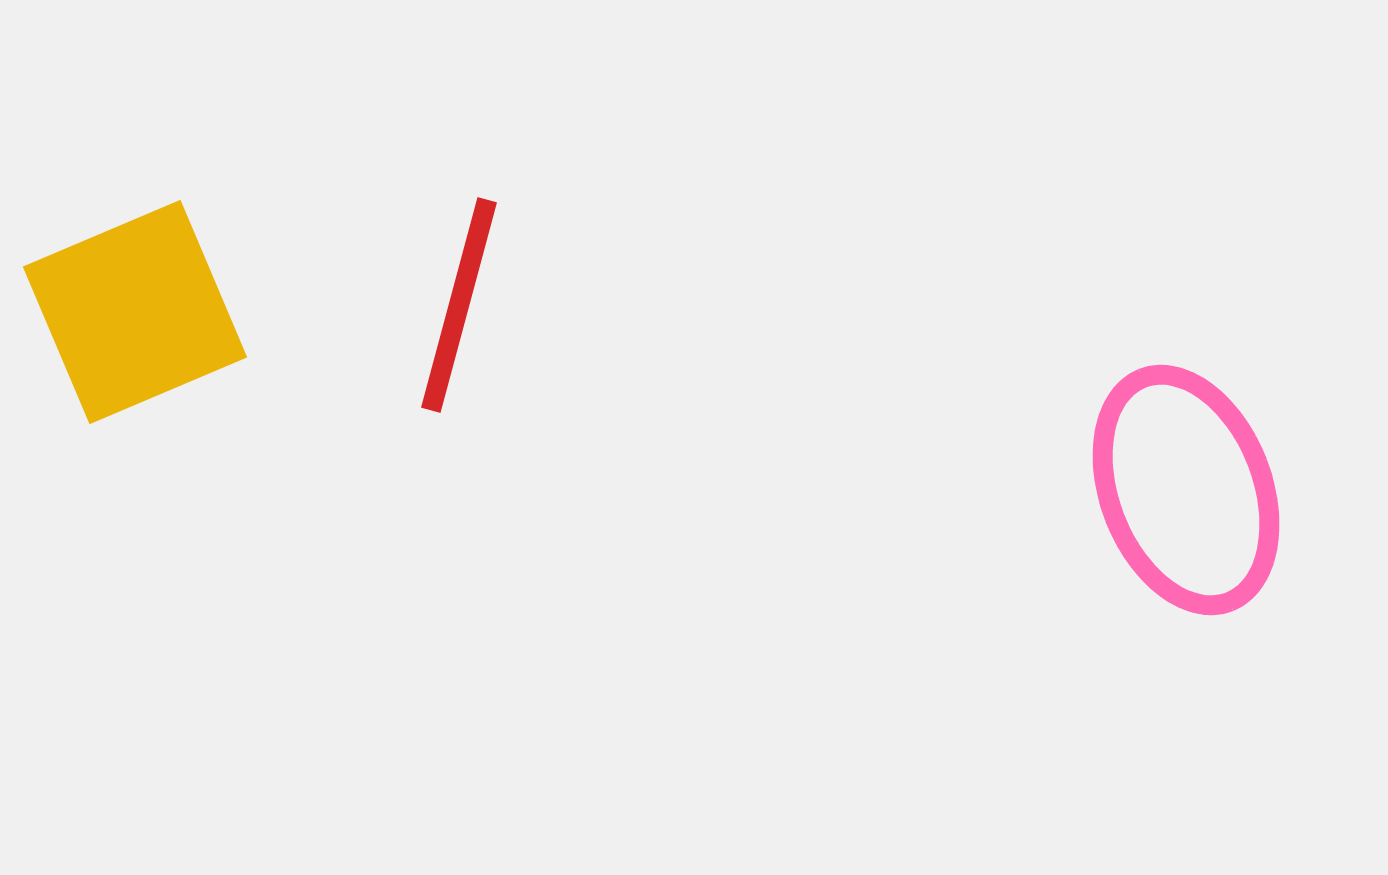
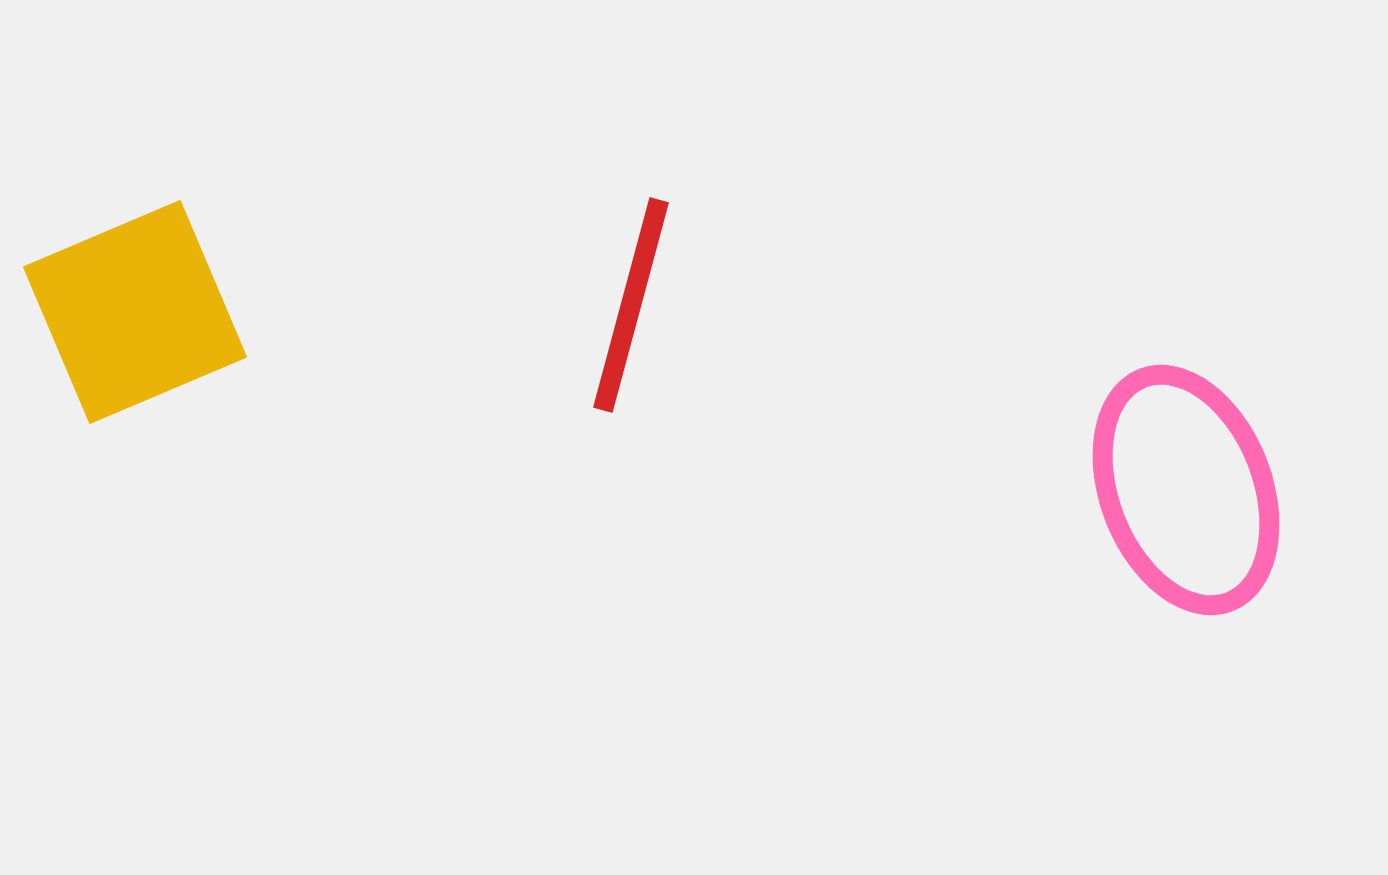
red line: moved 172 px right
